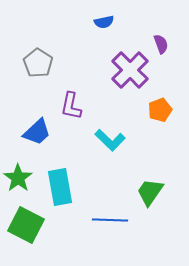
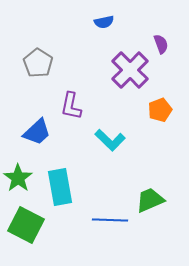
green trapezoid: moved 8 px down; rotated 32 degrees clockwise
